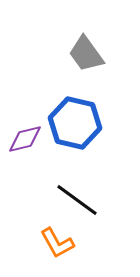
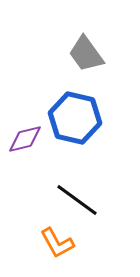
blue hexagon: moved 5 px up
